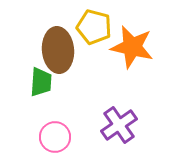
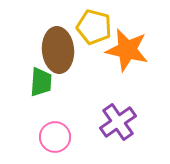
orange star: moved 5 px left, 3 px down
purple cross: moved 1 px left, 3 px up
